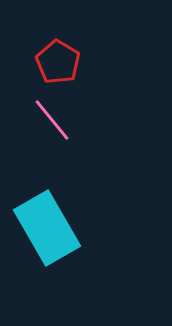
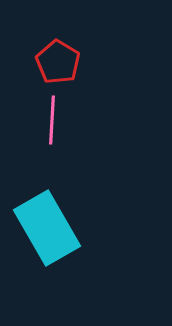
pink line: rotated 42 degrees clockwise
